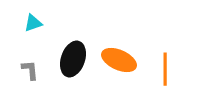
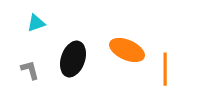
cyan triangle: moved 3 px right
orange ellipse: moved 8 px right, 10 px up
gray L-shape: rotated 10 degrees counterclockwise
